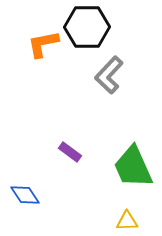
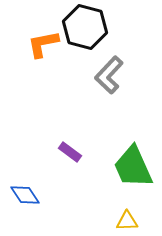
black hexagon: moved 2 px left; rotated 15 degrees clockwise
